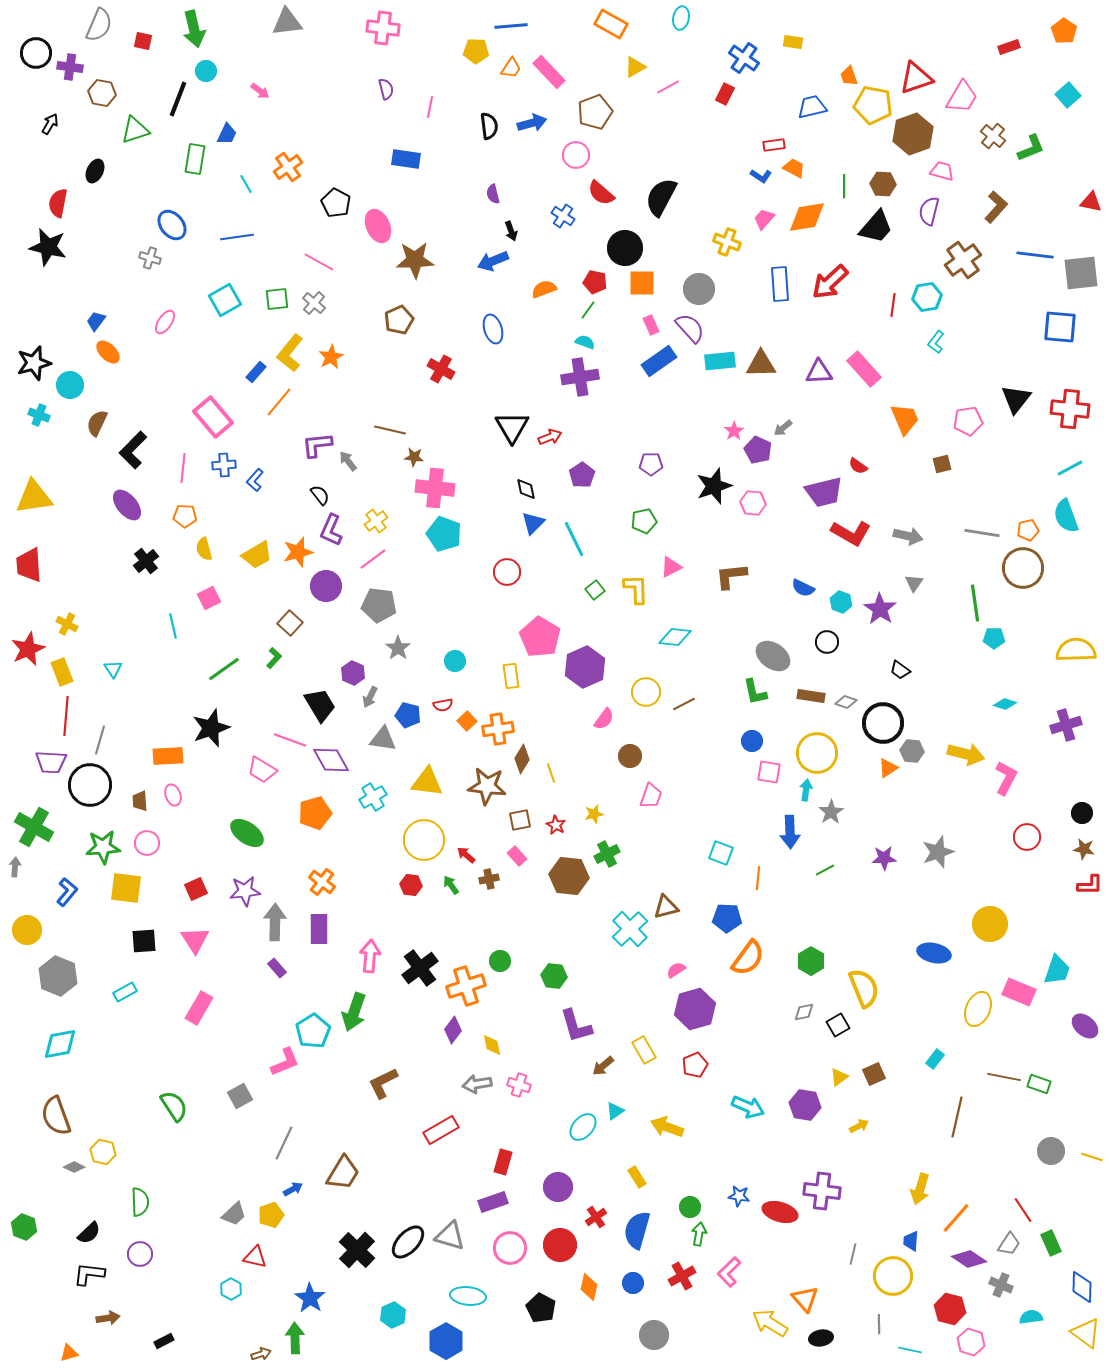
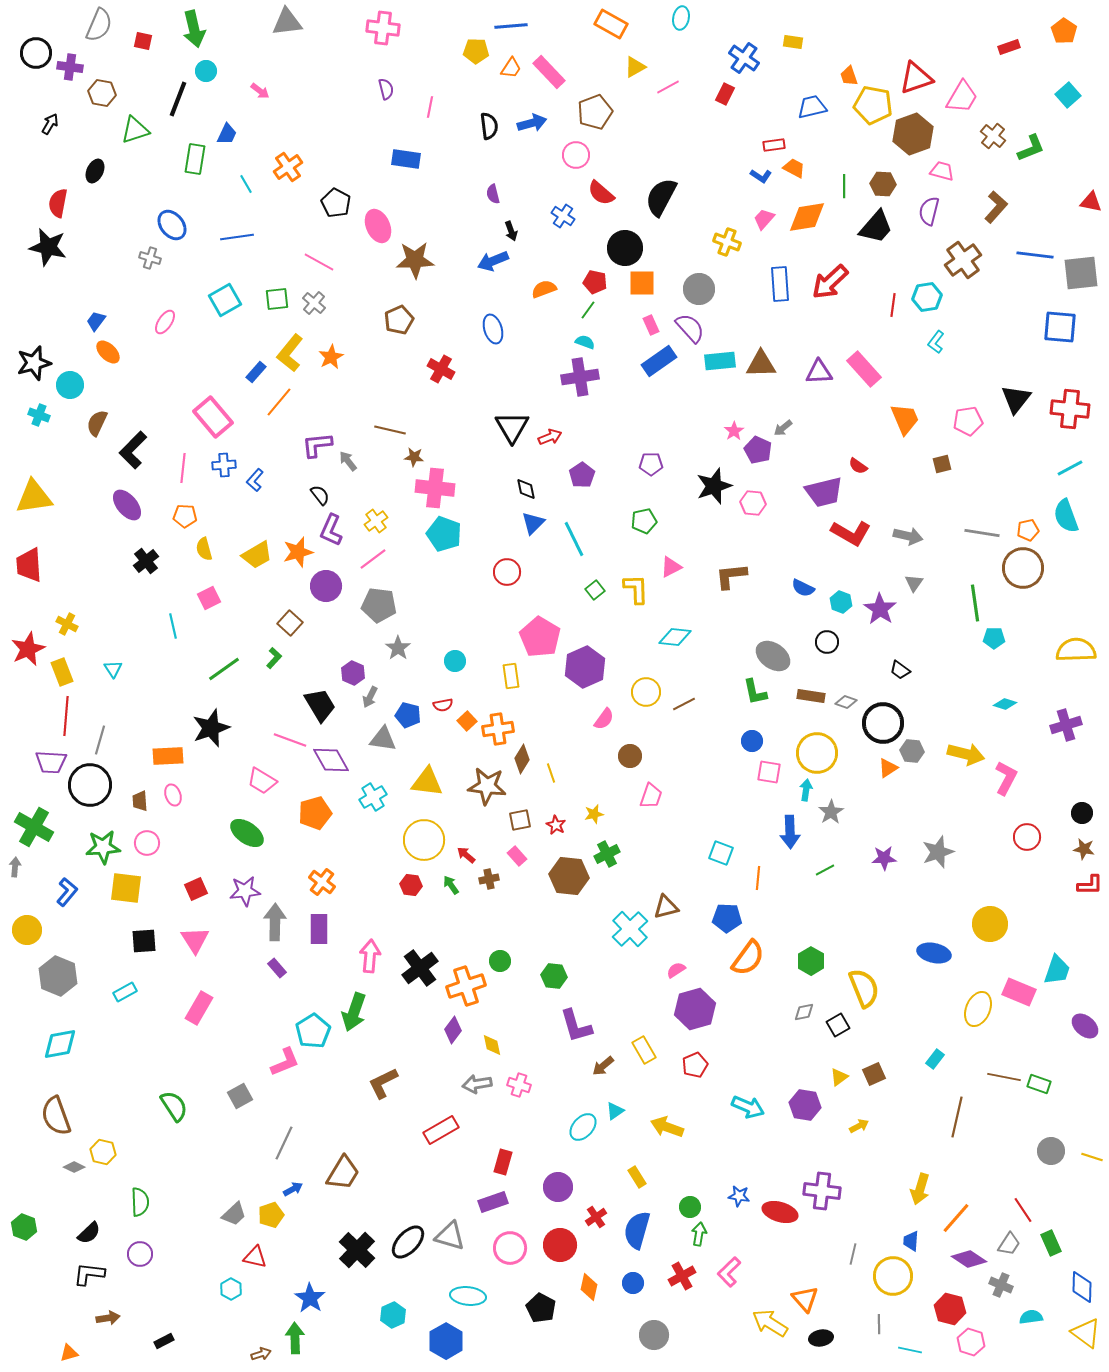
pink trapezoid at (262, 770): moved 11 px down
